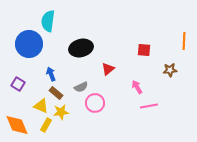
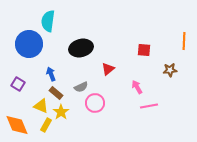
yellow star: rotated 28 degrees counterclockwise
